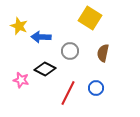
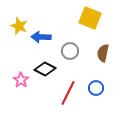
yellow square: rotated 10 degrees counterclockwise
pink star: rotated 21 degrees clockwise
